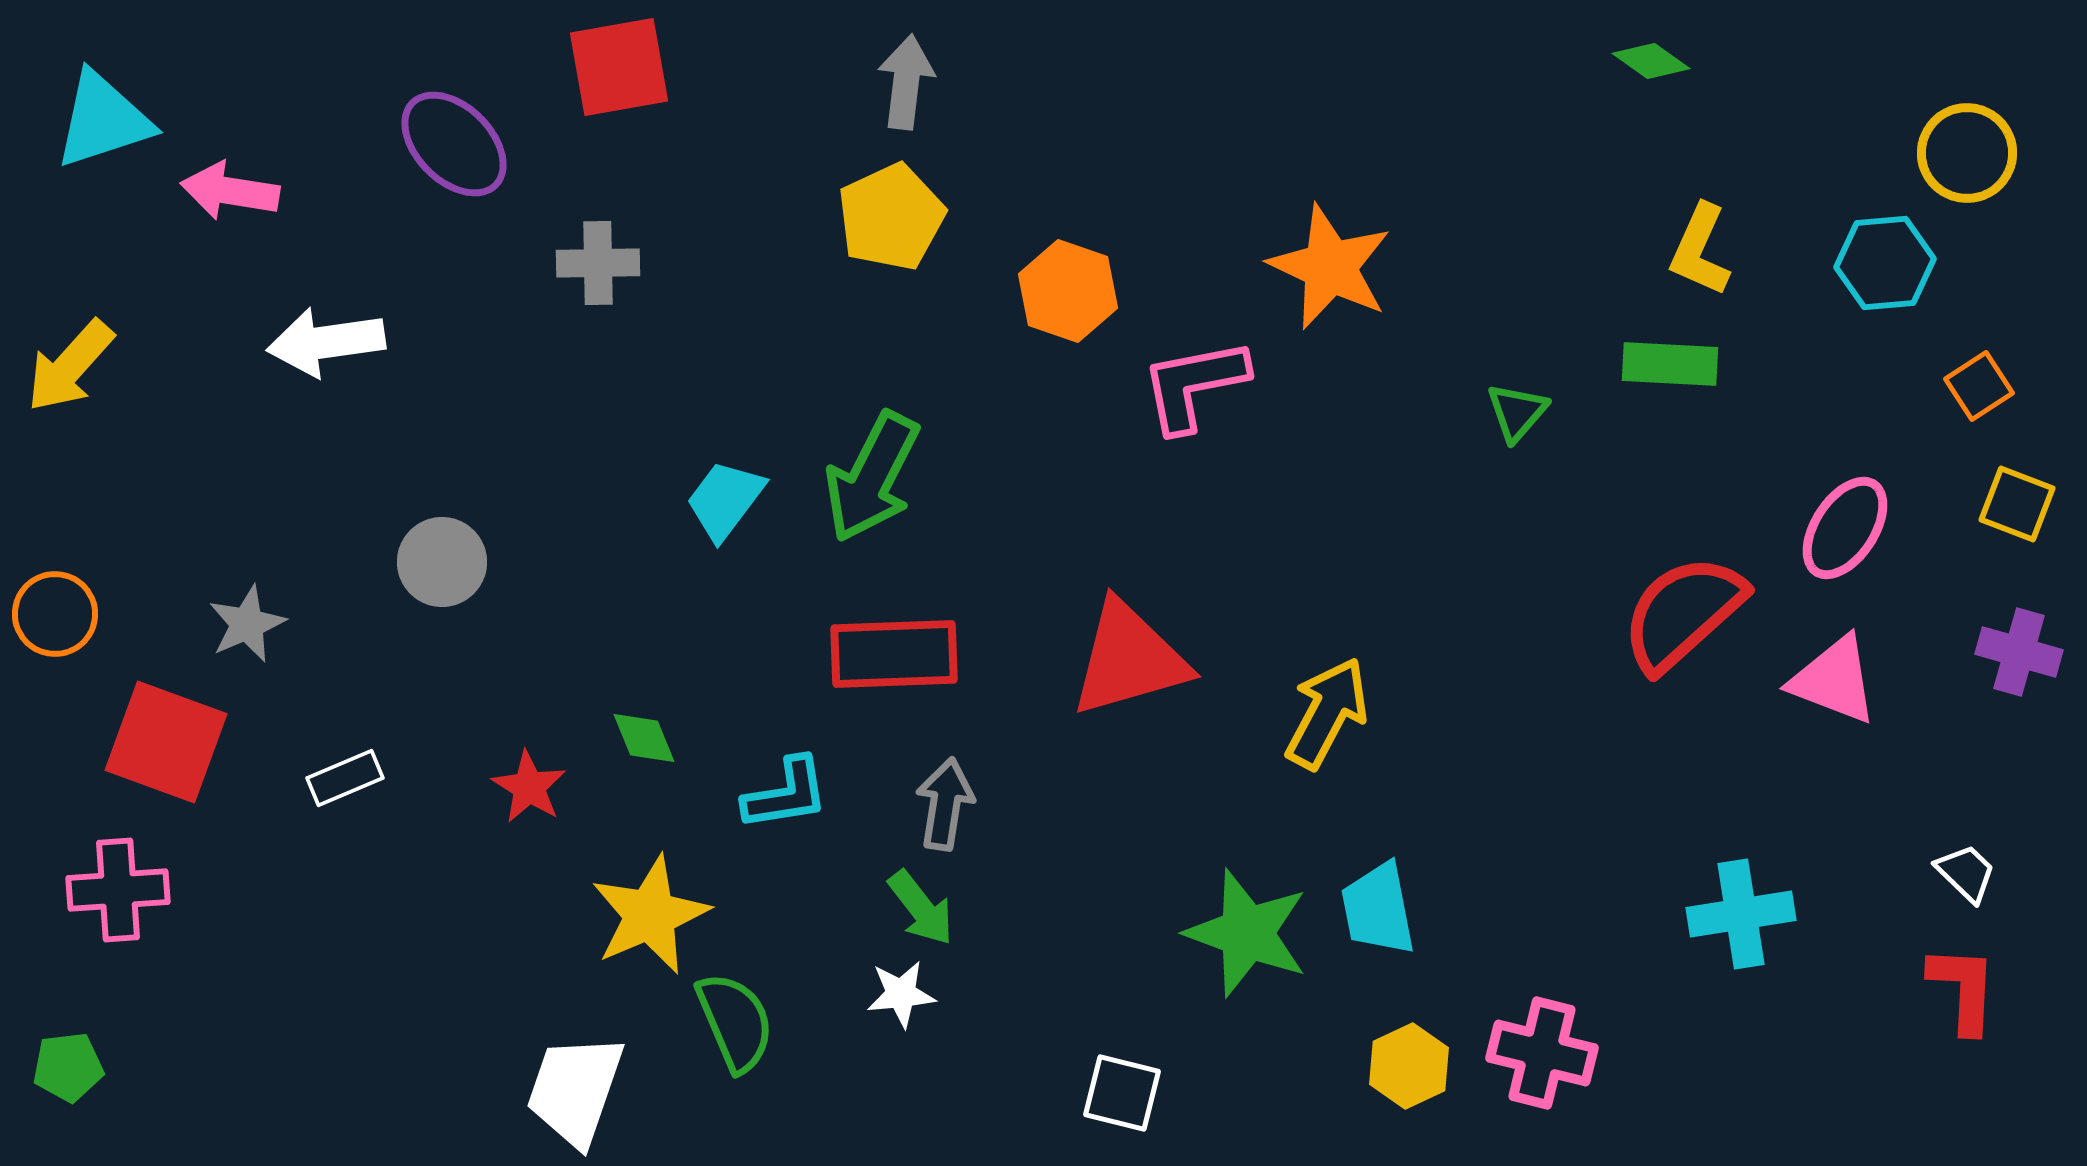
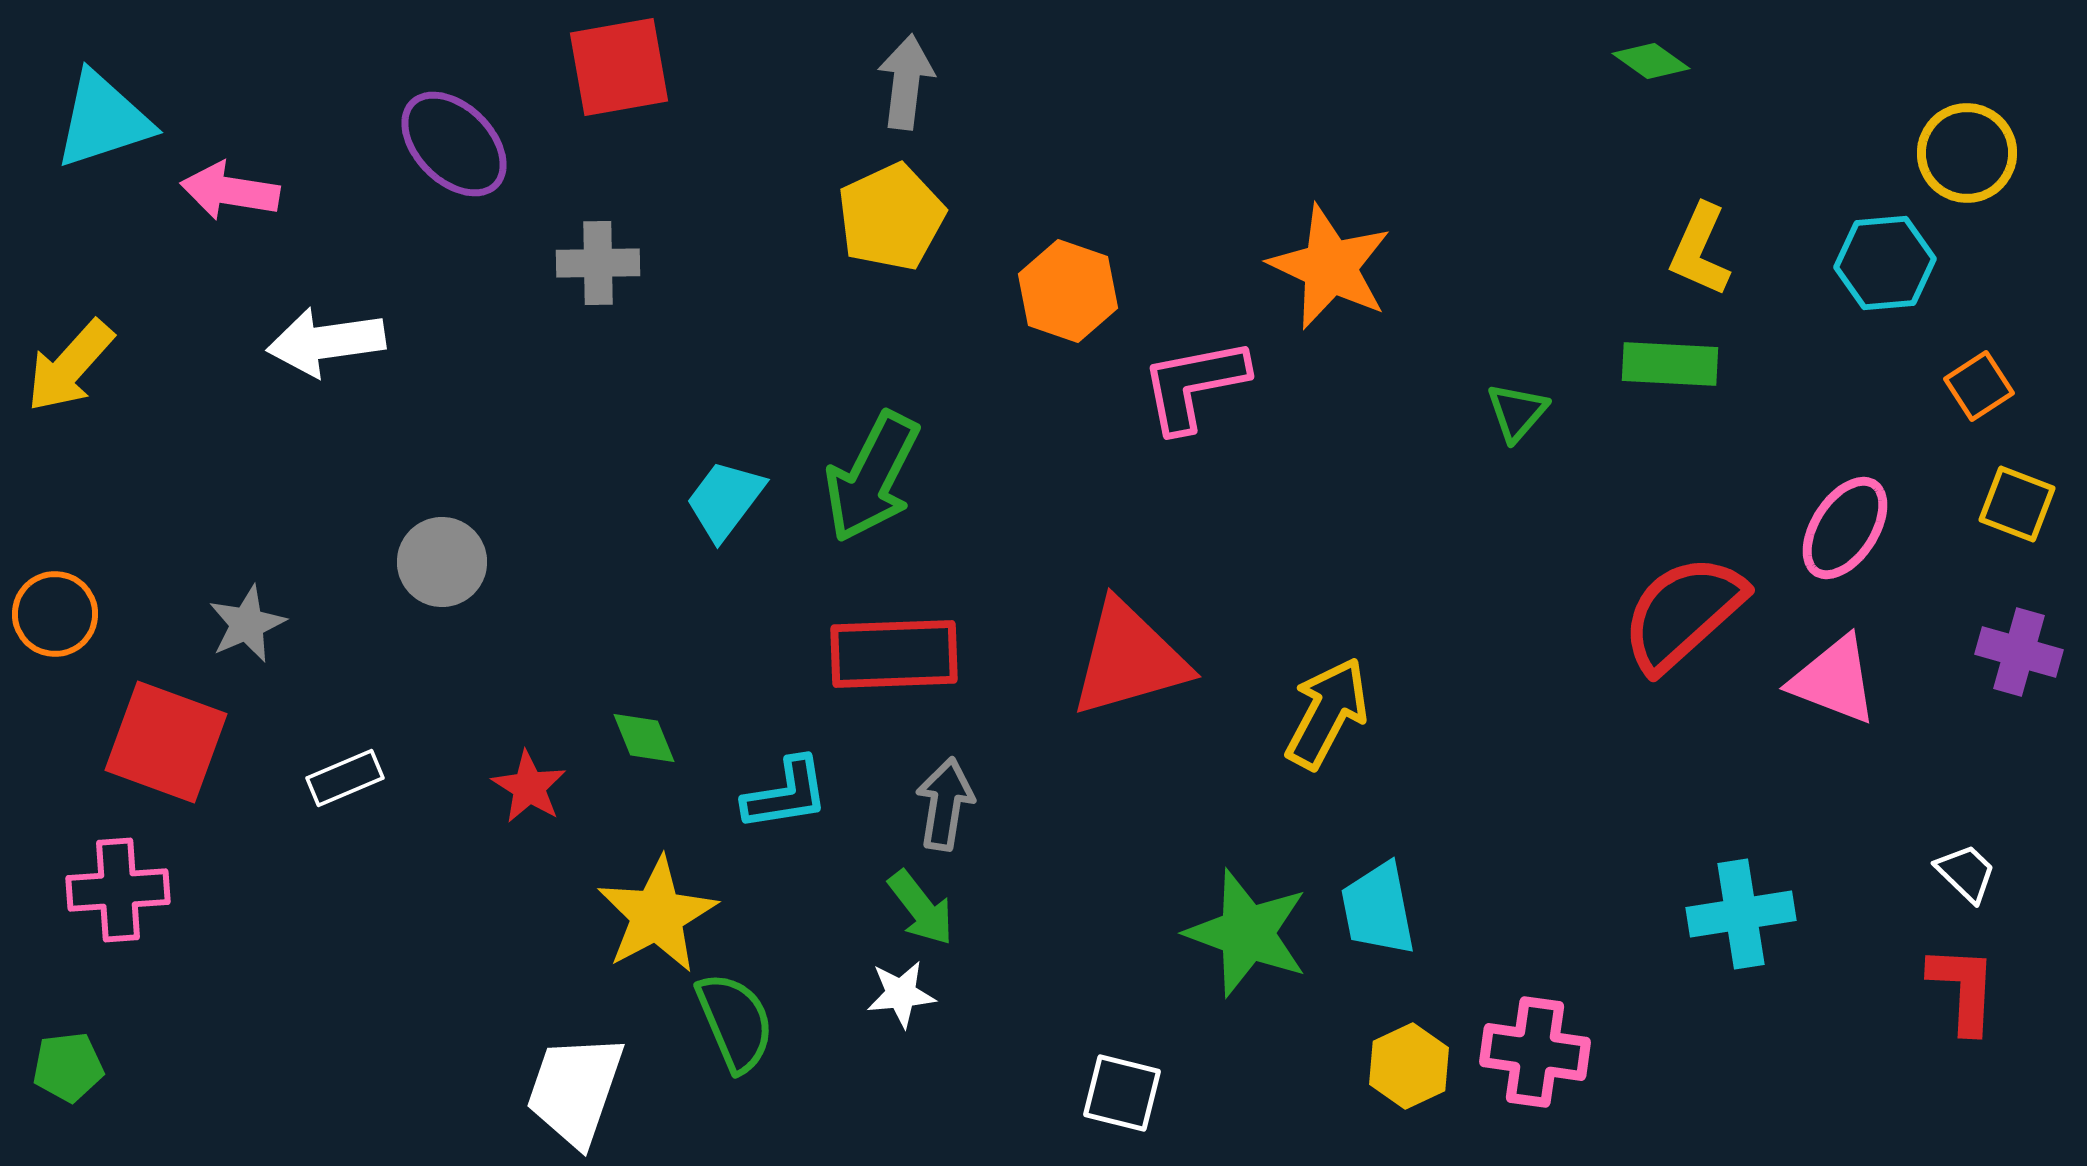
yellow star at (650, 915): moved 7 px right; rotated 5 degrees counterclockwise
pink cross at (1542, 1053): moved 7 px left, 1 px up; rotated 6 degrees counterclockwise
